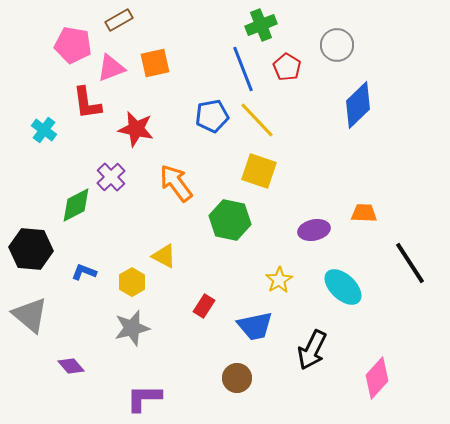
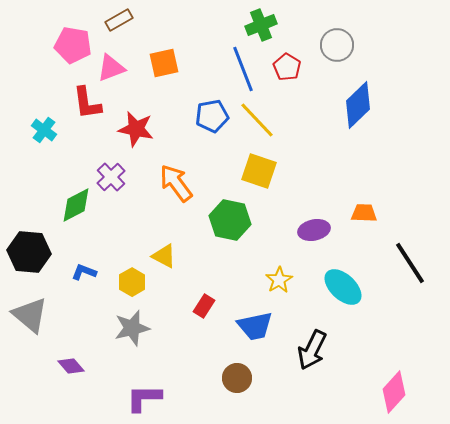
orange square: moved 9 px right
black hexagon: moved 2 px left, 3 px down
pink diamond: moved 17 px right, 14 px down
